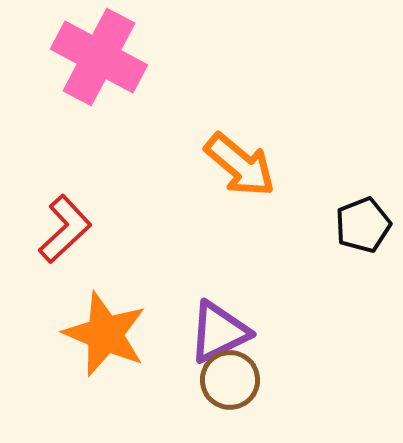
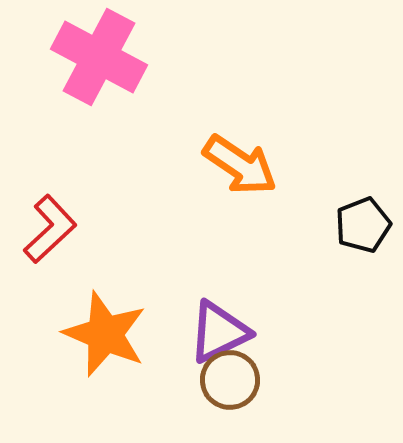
orange arrow: rotated 6 degrees counterclockwise
red L-shape: moved 15 px left
